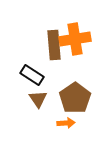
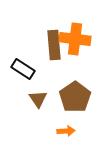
orange cross: rotated 16 degrees clockwise
black rectangle: moved 9 px left, 6 px up
brown pentagon: moved 1 px up
orange arrow: moved 8 px down
